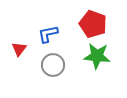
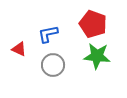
red triangle: rotated 42 degrees counterclockwise
